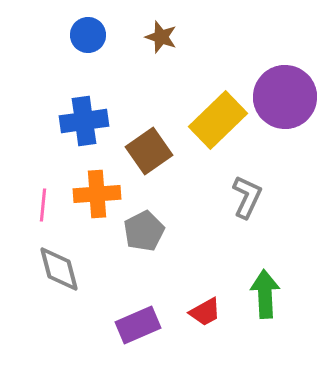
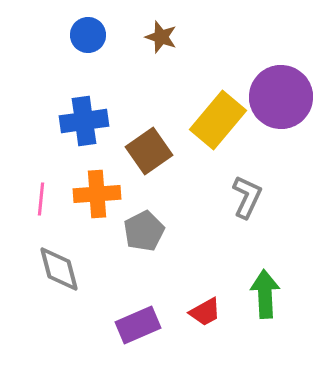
purple circle: moved 4 px left
yellow rectangle: rotated 6 degrees counterclockwise
pink line: moved 2 px left, 6 px up
